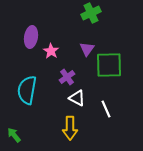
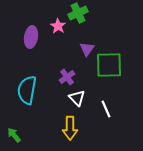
green cross: moved 13 px left
pink star: moved 7 px right, 25 px up
white triangle: rotated 18 degrees clockwise
